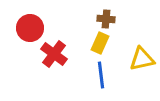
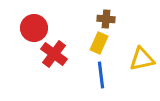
red circle: moved 4 px right
yellow rectangle: moved 1 px left
